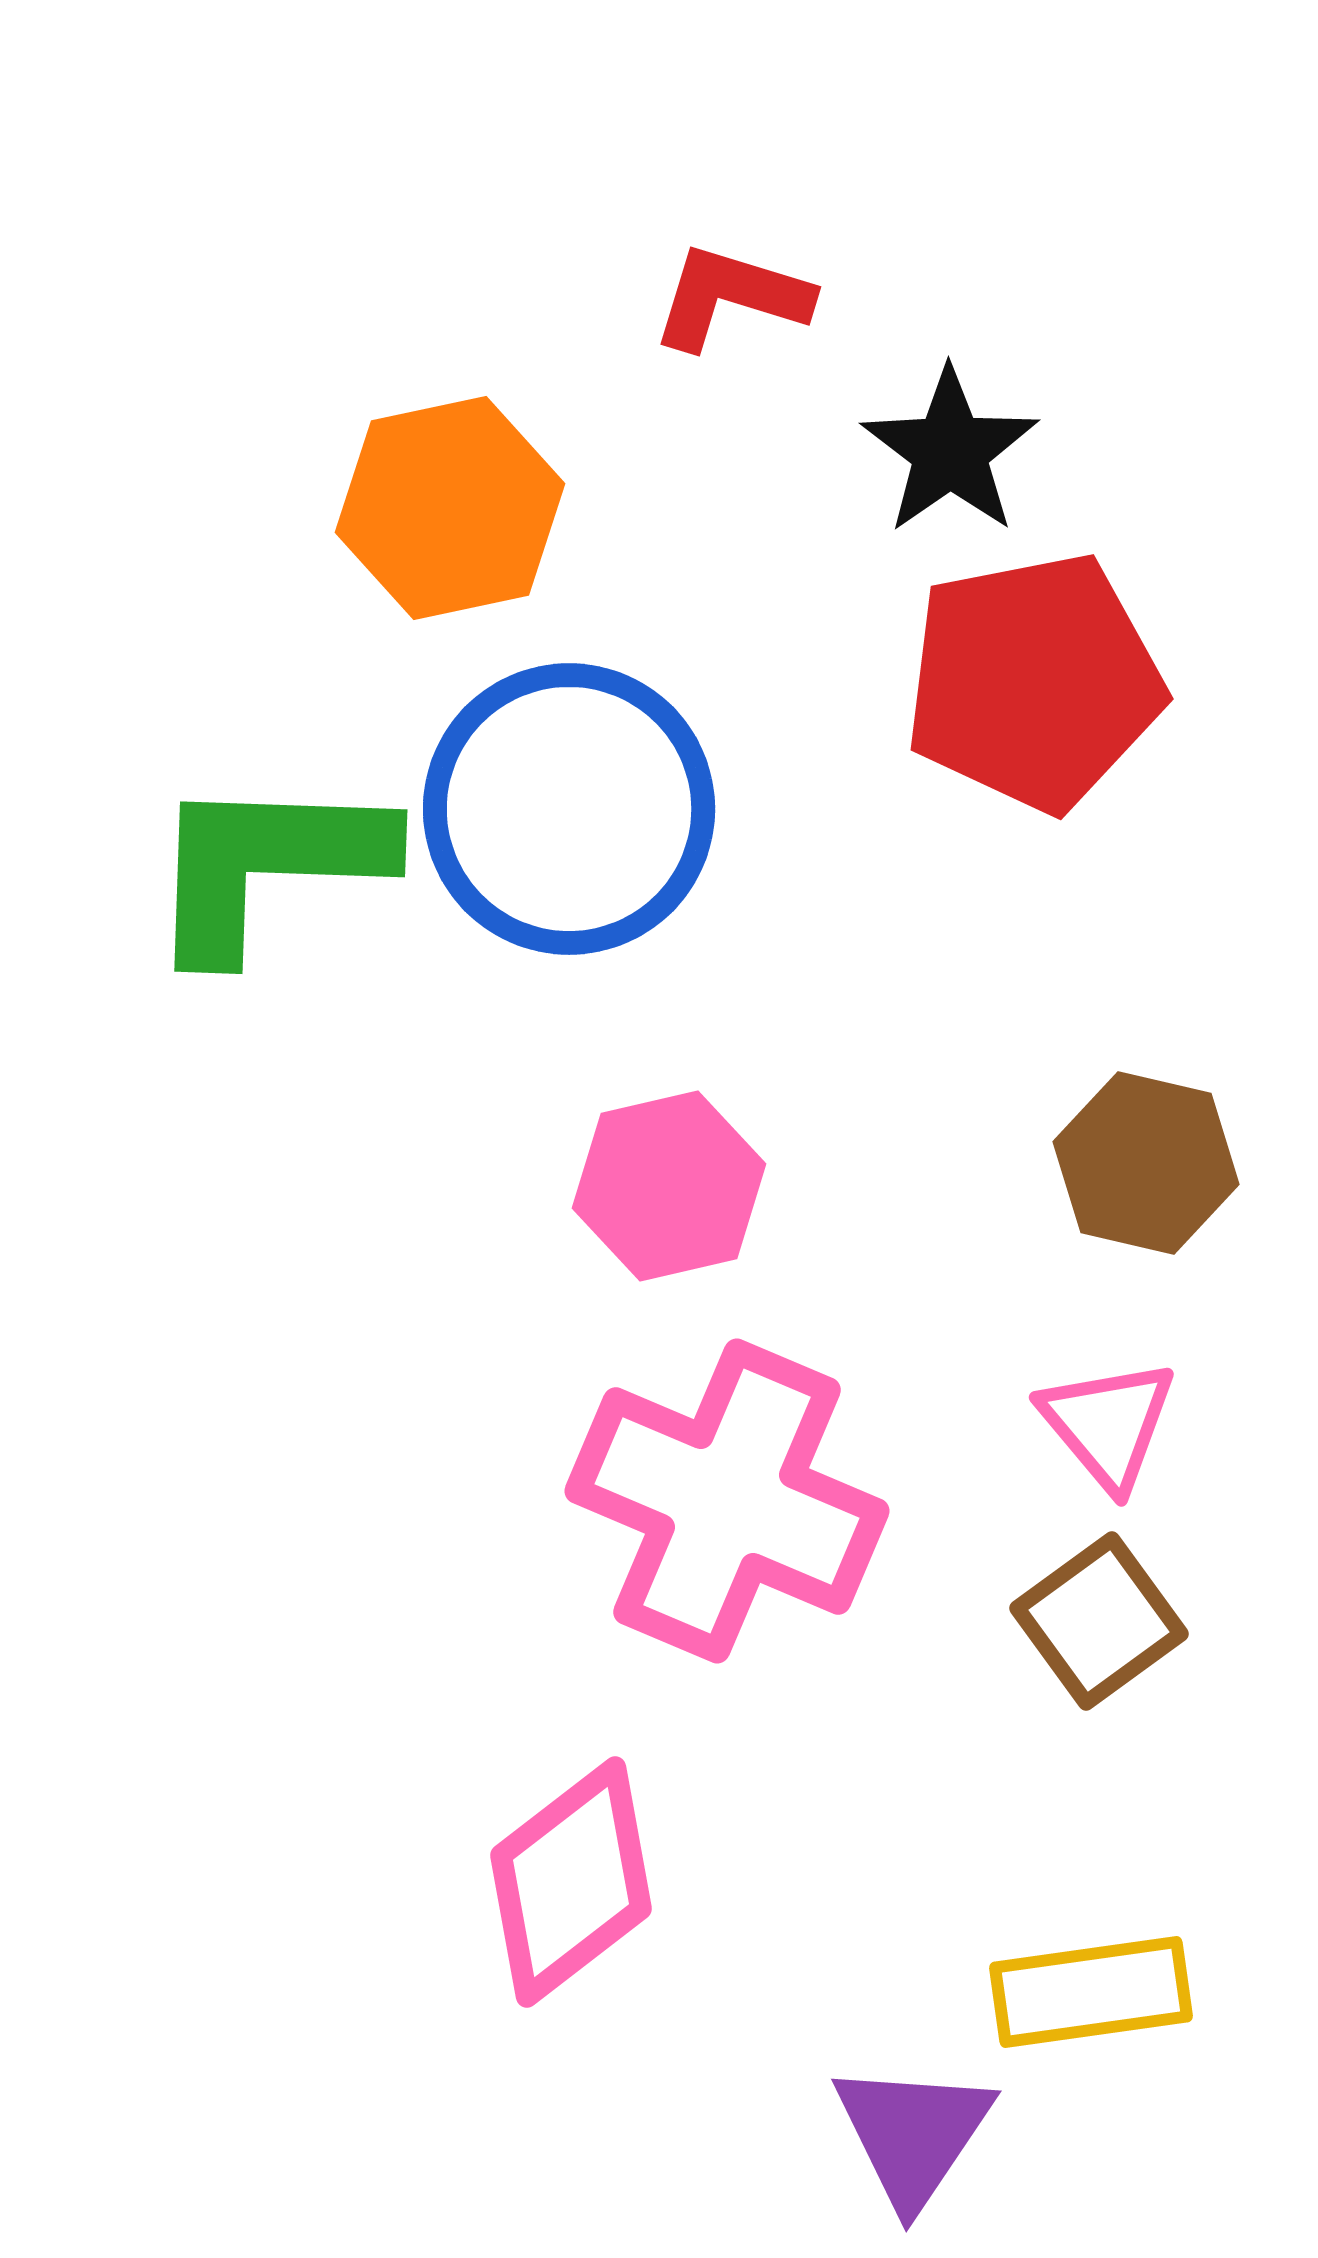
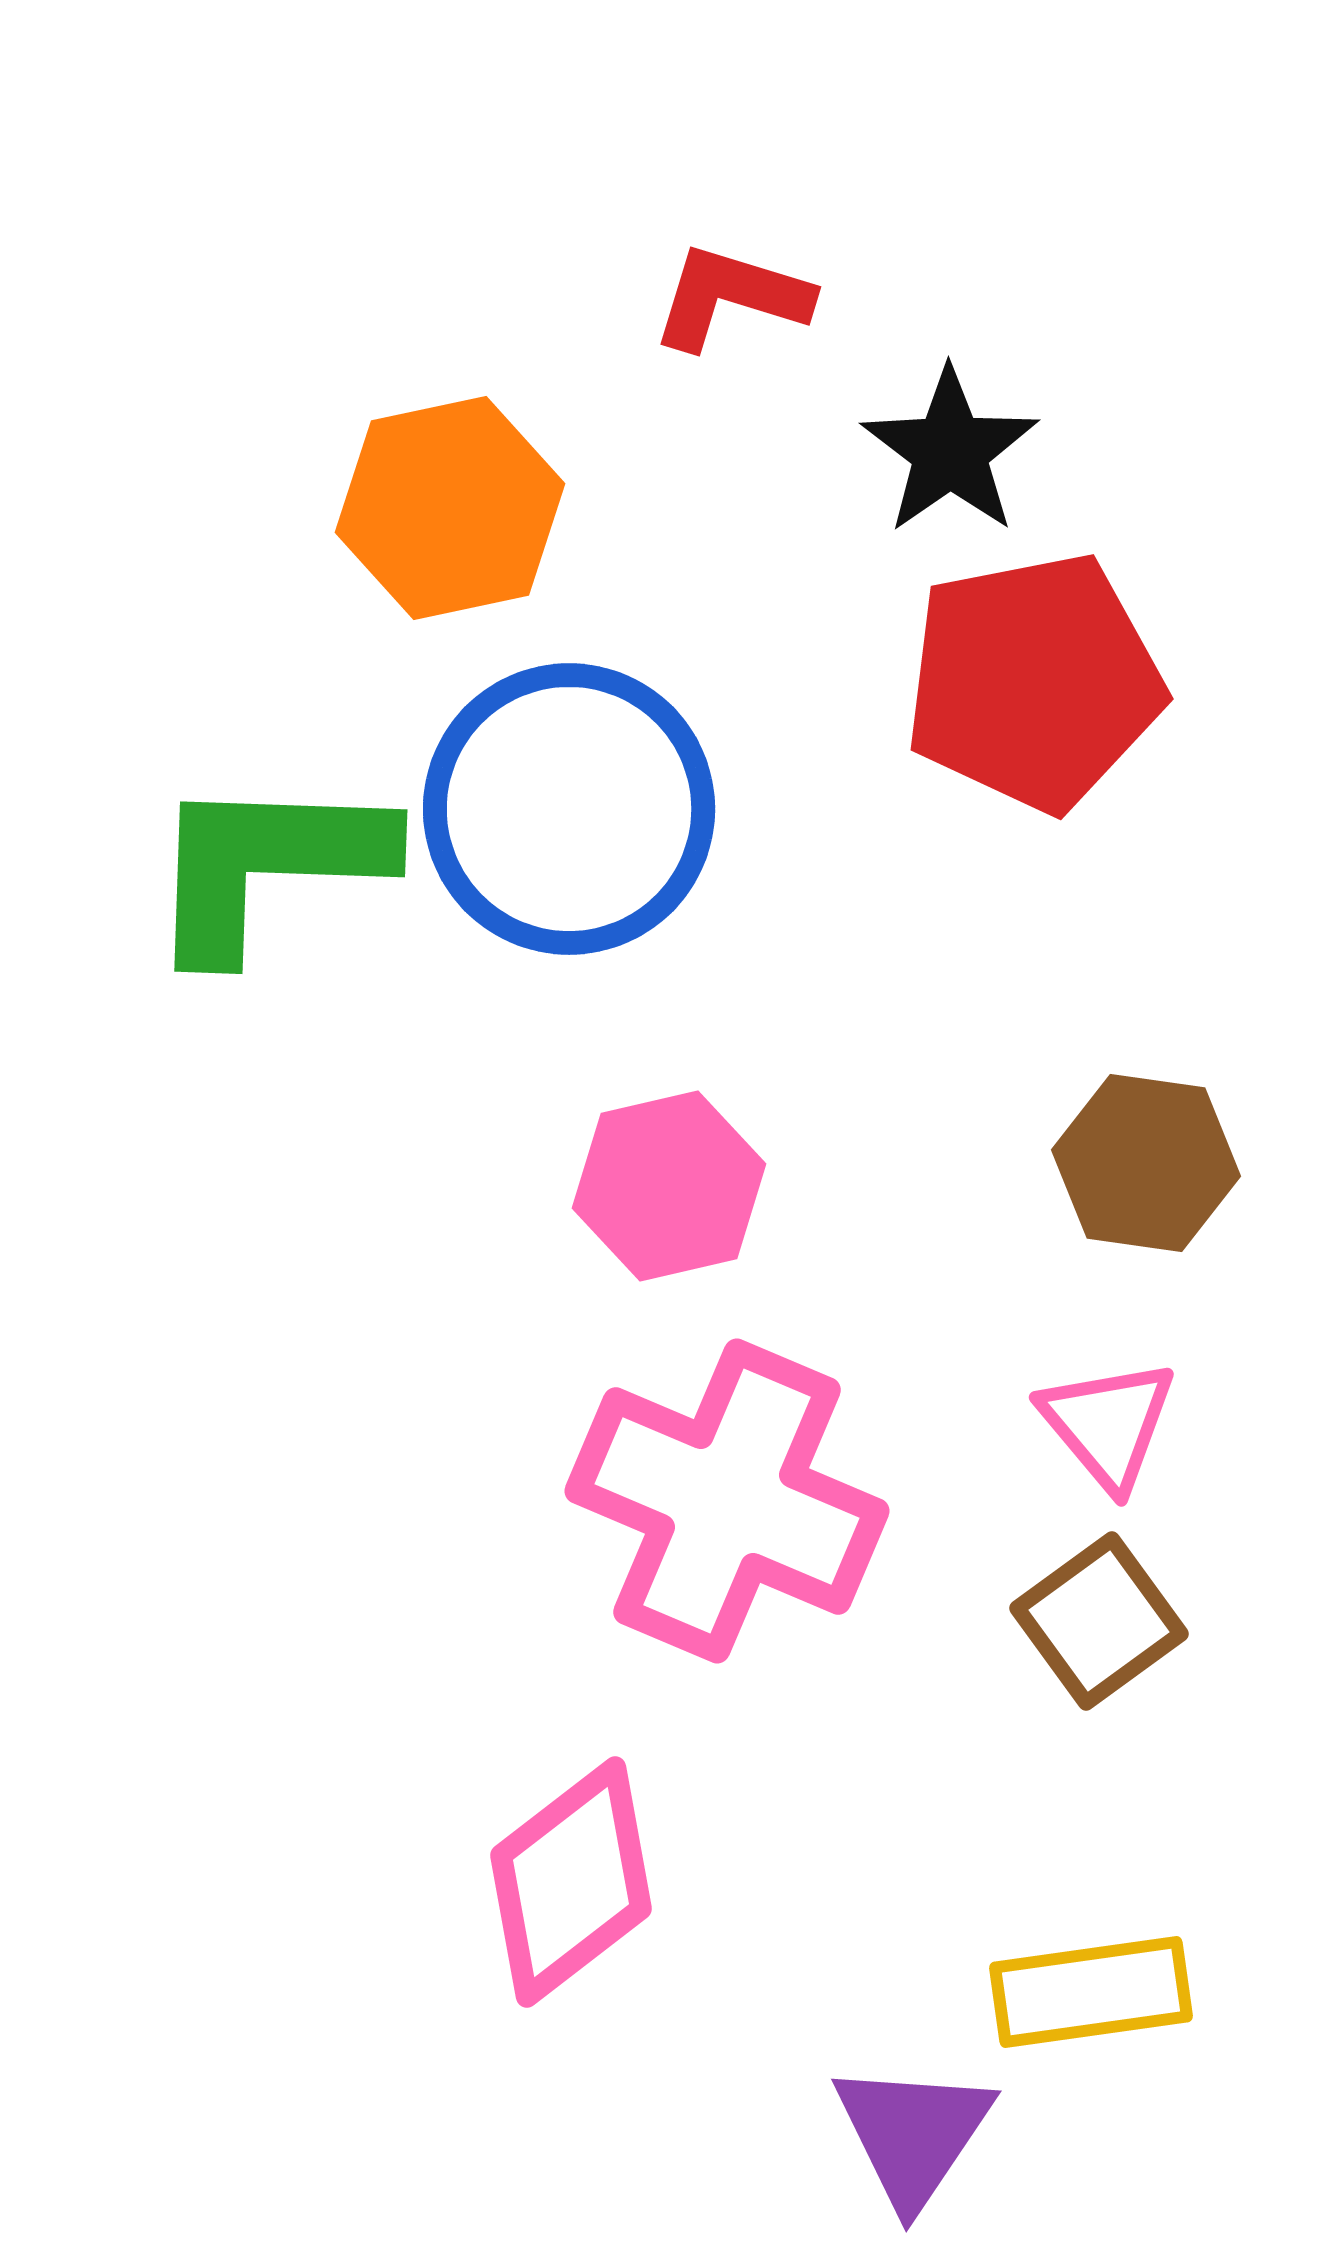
brown hexagon: rotated 5 degrees counterclockwise
